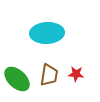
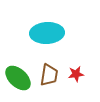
red star: rotated 14 degrees counterclockwise
green ellipse: moved 1 px right, 1 px up
